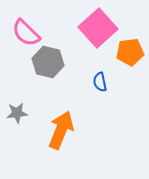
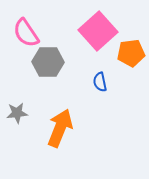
pink square: moved 3 px down
pink semicircle: rotated 12 degrees clockwise
orange pentagon: moved 1 px right, 1 px down
gray hexagon: rotated 12 degrees counterclockwise
orange arrow: moved 1 px left, 2 px up
